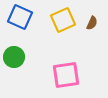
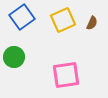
blue square: moved 2 px right; rotated 30 degrees clockwise
